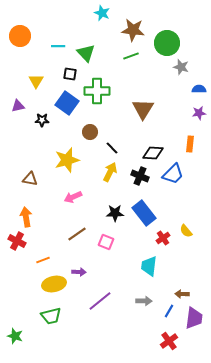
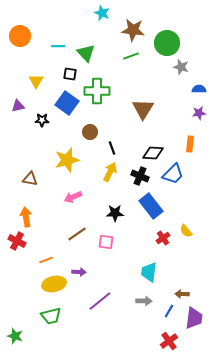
black line at (112, 148): rotated 24 degrees clockwise
blue rectangle at (144, 213): moved 7 px right, 7 px up
pink square at (106, 242): rotated 14 degrees counterclockwise
orange line at (43, 260): moved 3 px right
cyan trapezoid at (149, 266): moved 6 px down
